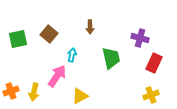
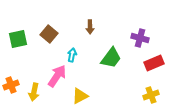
green trapezoid: rotated 50 degrees clockwise
red rectangle: rotated 42 degrees clockwise
orange cross: moved 6 px up
